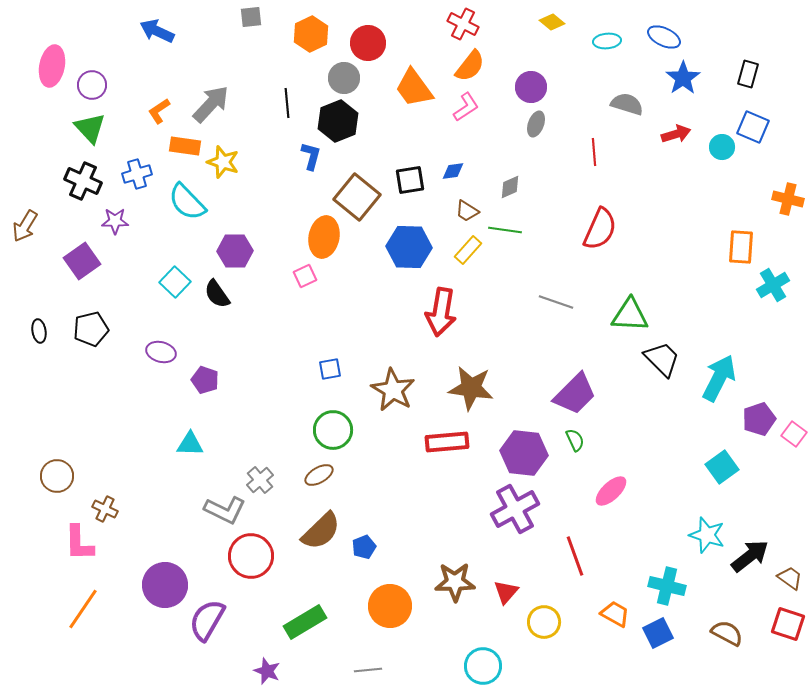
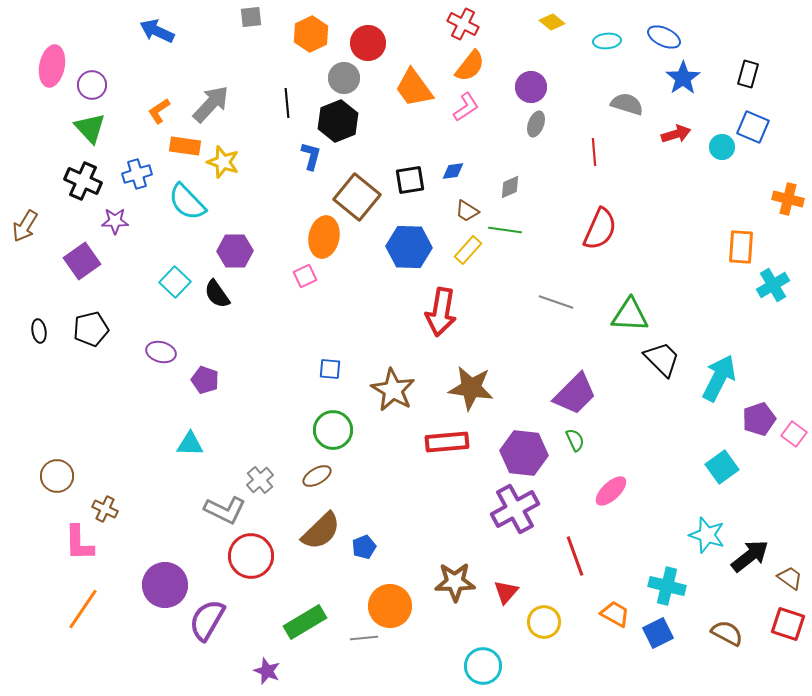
blue square at (330, 369): rotated 15 degrees clockwise
brown ellipse at (319, 475): moved 2 px left, 1 px down
gray line at (368, 670): moved 4 px left, 32 px up
